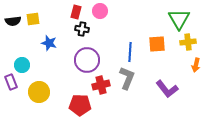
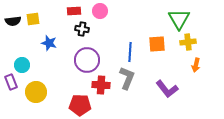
red rectangle: moved 2 px left, 1 px up; rotated 72 degrees clockwise
red cross: rotated 18 degrees clockwise
yellow circle: moved 3 px left
